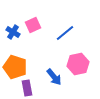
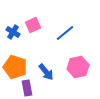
pink hexagon: moved 3 px down
blue arrow: moved 8 px left, 5 px up
